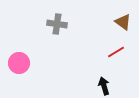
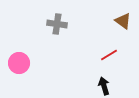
brown triangle: moved 1 px up
red line: moved 7 px left, 3 px down
